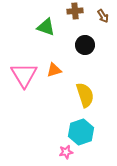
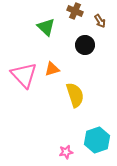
brown cross: rotated 28 degrees clockwise
brown arrow: moved 3 px left, 5 px down
green triangle: rotated 24 degrees clockwise
orange triangle: moved 2 px left, 1 px up
pink triangle: rotated 12 degrees counterclockwise
yellow semicircle: moved 10 px left
cyan hexagon: moved 16 px right, 8 px down
